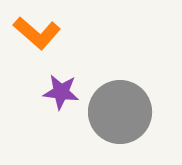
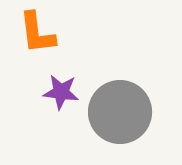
orange L-shape: rotated 42 degrees clockwise
